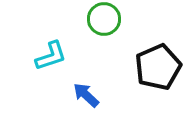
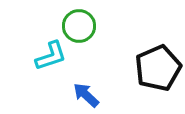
green circle: moved 25 px left, 7 px down
black pentagon: moved 1 px down
